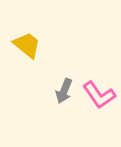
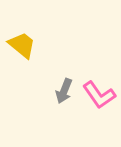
yellow trapezoid: moved 5 px left
